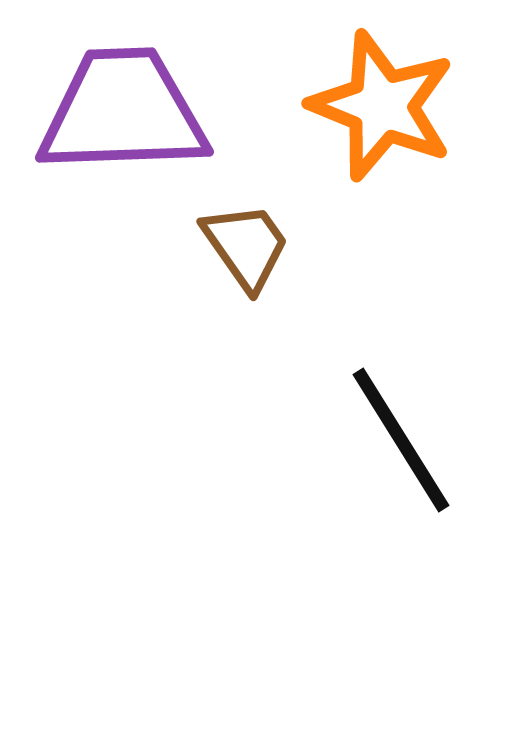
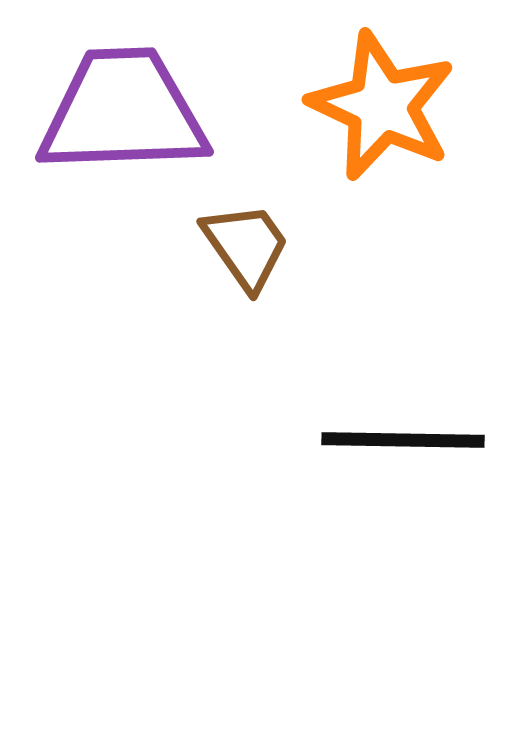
orange star: rotated 3 degrees clockwise
black line: moved 2 px right; rotated 57 degrees counterclockwise
